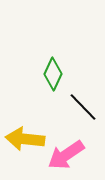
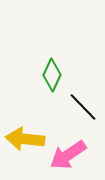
green diamond: moved 1 px left, 1 px down
pink arrow: moved 2 px right
